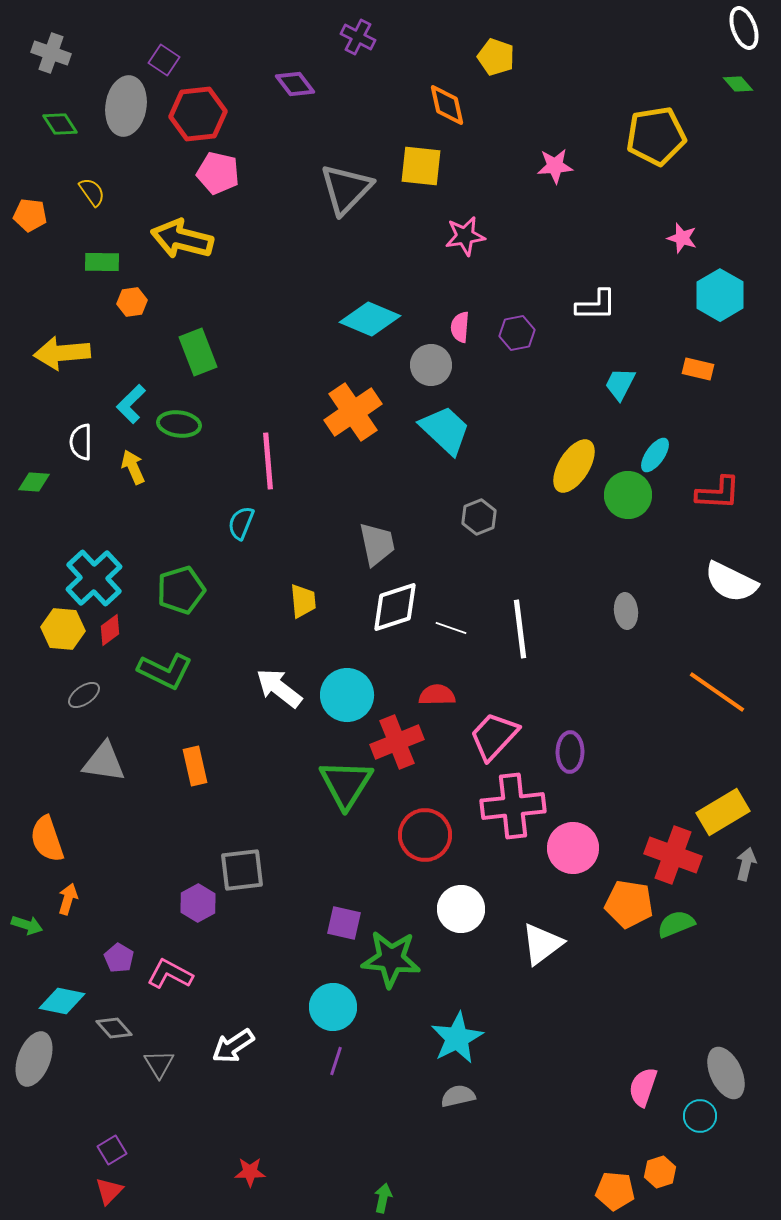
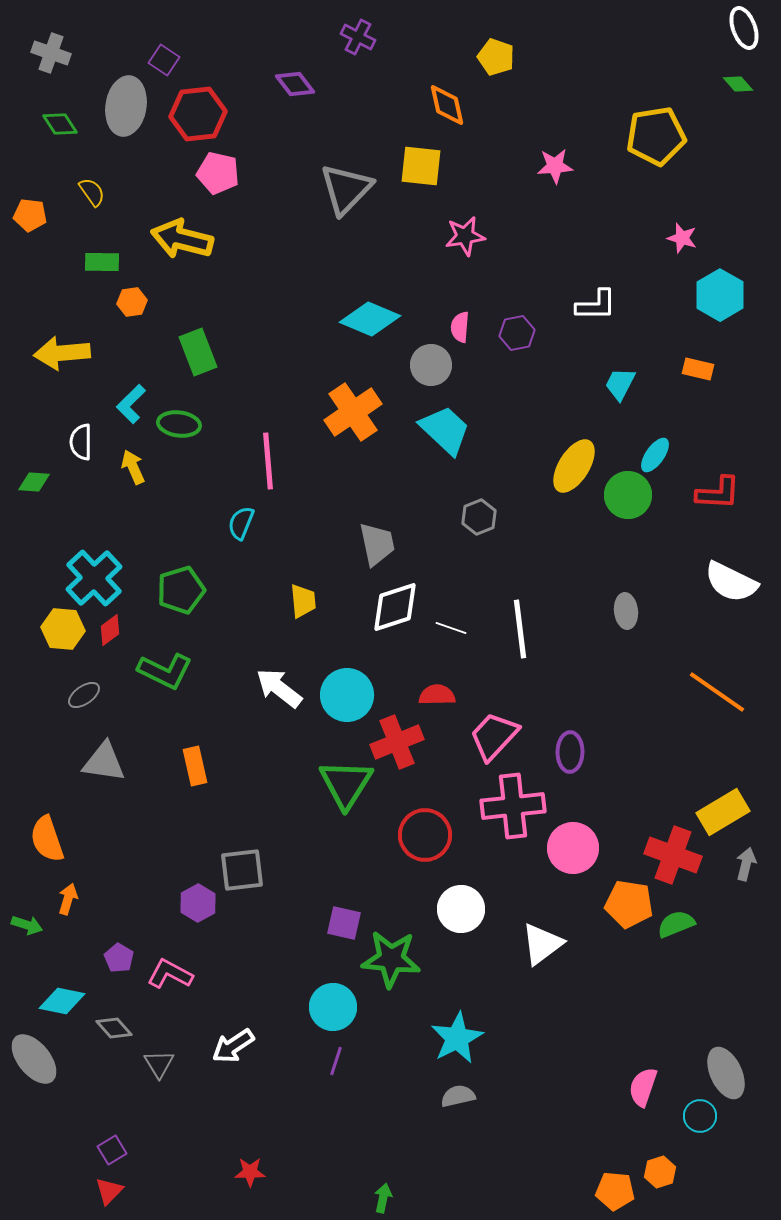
gray ellipse at (34, 1059): rotated 60 degrees counterclockwise
